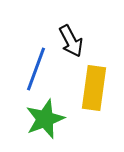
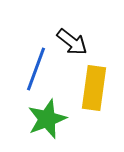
black arrow: moved 1 px right, 1 px down; rotated 24 degrees counterclockwise
green star: moved 2 px right
